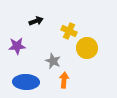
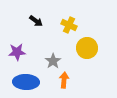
black arrow: rotated 56 degrees clockwise
yellow cross: moved 6 px up
purple star: moved 6 px down
gray star: rotated 14 degrees clockwise
